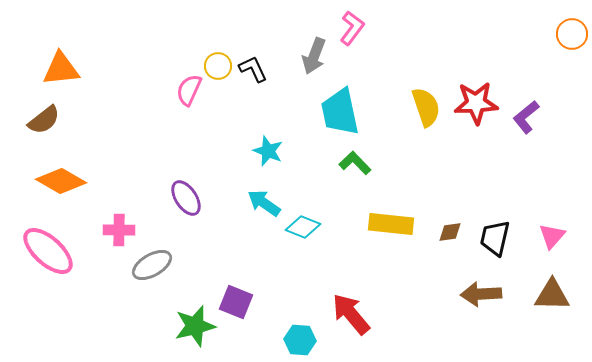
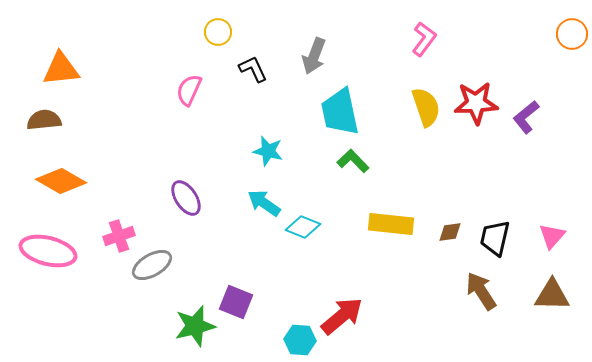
pink L-shape: moved 72 px right, 11 px down
yellow circle: moved 34 px up
brown semicircle: rotated 148 degrees counterclockwise
cyan star: rotated 8 degrees counterclockwise
green L-shape: moved 2 px left, 2 px up
pink cross: moved 6 px down; rotated 20 degrees counterclockwise
pink ellipse: rotated 28 degrees counterclockwise
brown arrow: moved 3 px up; rotated 60 degrees clockwise
red arrow: moved 9 px left, 2 px down; rotated 90 degrees clockwise
